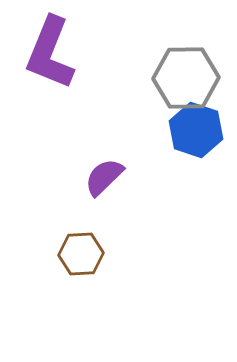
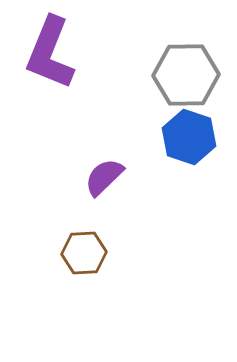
gray hexagon: moved 3 px up
blue hexagon: moved 7 px left, 7 px down
brown hexagon: moved 3 px right, 1 px up
